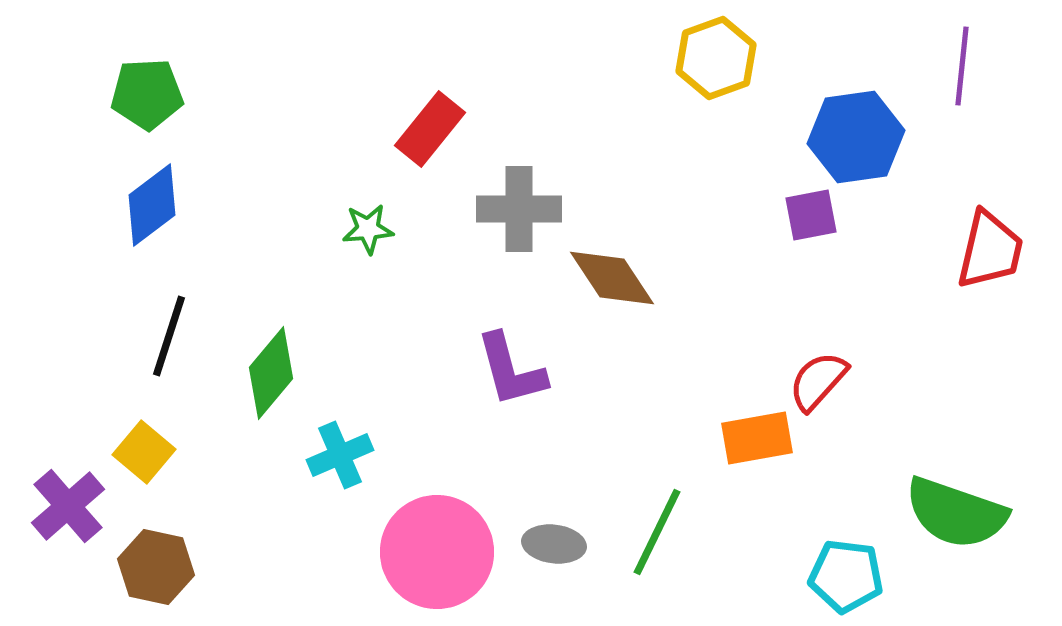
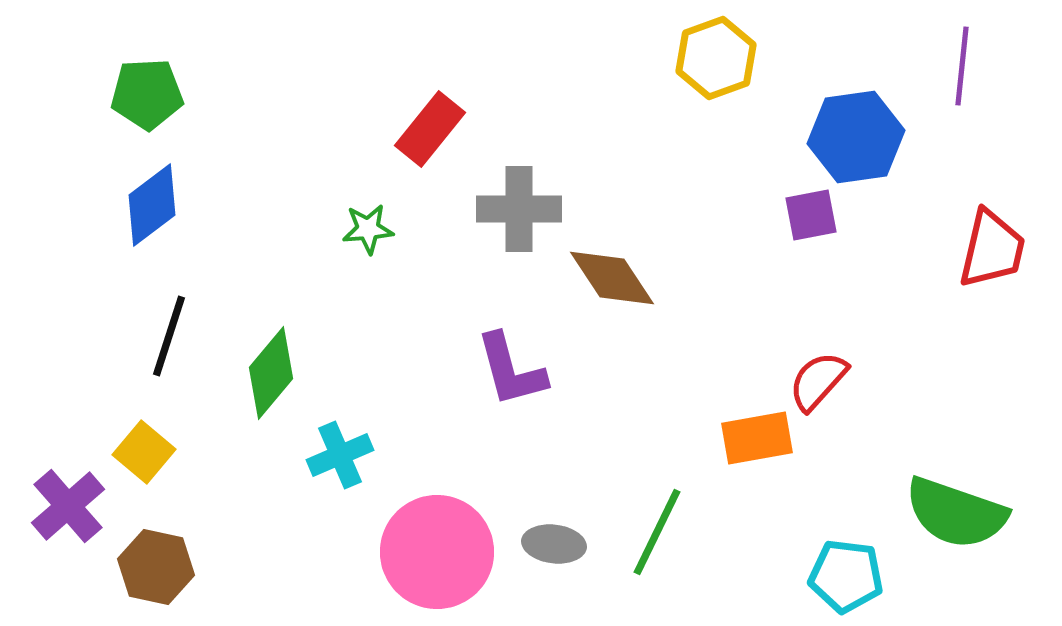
red trapezoid: moved 2 px right, 1 px up
